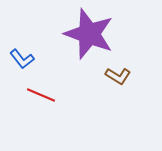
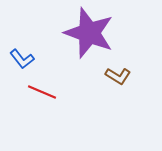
purple star: moved 1 px up
red line: moved 1 px right, 3 px up
